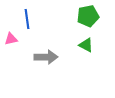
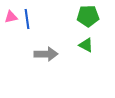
green pentagon: rotated 10 degrees clockwise
pink triangle: moved 22 px up
gray arrow: moved 3 px up
